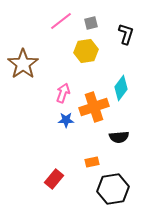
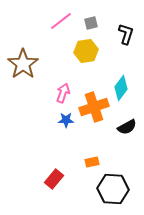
black semicircle: moved 8 px right, 10 px up; rotated 24 degrees counterclockwise
black hexagon: rotated 12 degrees clockwise
